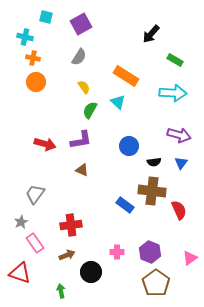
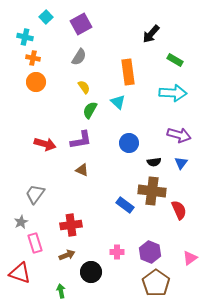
cyan square: rotated 32 degrees clockwise
orange rectangle: moved 2 px right, 4 px up; rotated 50 degrees clockwise
blue circle: moved 3 px up
pink rectangle: rotated 18 degrees clockwise
